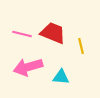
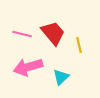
red trapezoid: rotated 28 degrees clockwise
yellow line: moved 2 px left, 1 px up
cyan triangle: rotated 48 degrees counterclockwise
